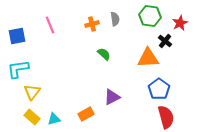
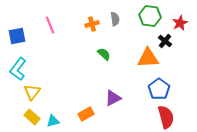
cyan L-shape: rotated 45 degrees counterclockwise
purple triangle: moved 1 px right, 1 px down
cyan triangle: moved 1 px left, 2 px down
